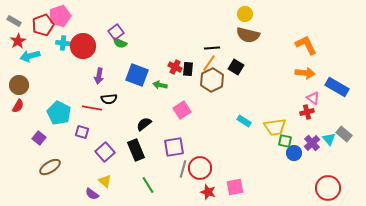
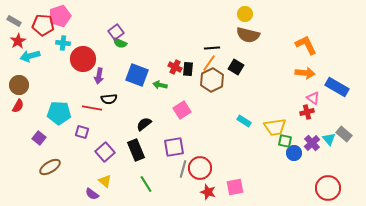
red pentagon at (43, 25): rotated 25 degrees clockwise
red circle at (83, 46): moved 13 px down
cyan pentagon at (59, 113): rotated 25 degrees counterclockwise
green line at (148, 185): moved 2 px left, 1 px up
